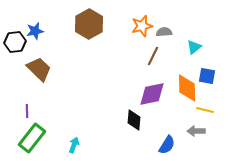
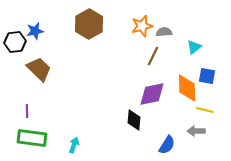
green rectangle: rotated 60 degrees clockwise
